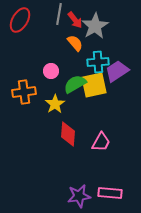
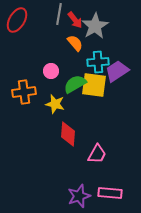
red ellipse: moved 3 px left
yellow square: rotated 20 degrees clockwise
yellow star: rotated 24 degrees counterclockwise
pink trapezoid: moved 4 px left, 12 px down
purple star: rotated 10 degrees counterclockwise
